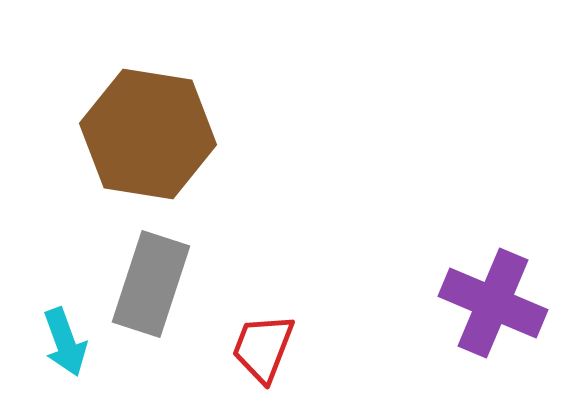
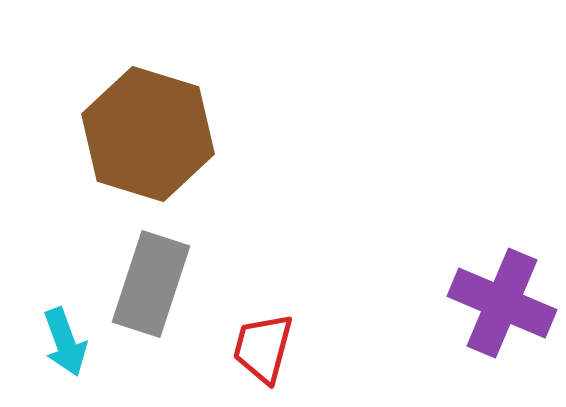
brown hexagon: rotated 8 degrees clockwise
purple cross: moved 9 px right
red trapezoid: rotated 6 degrees counterclockwise
